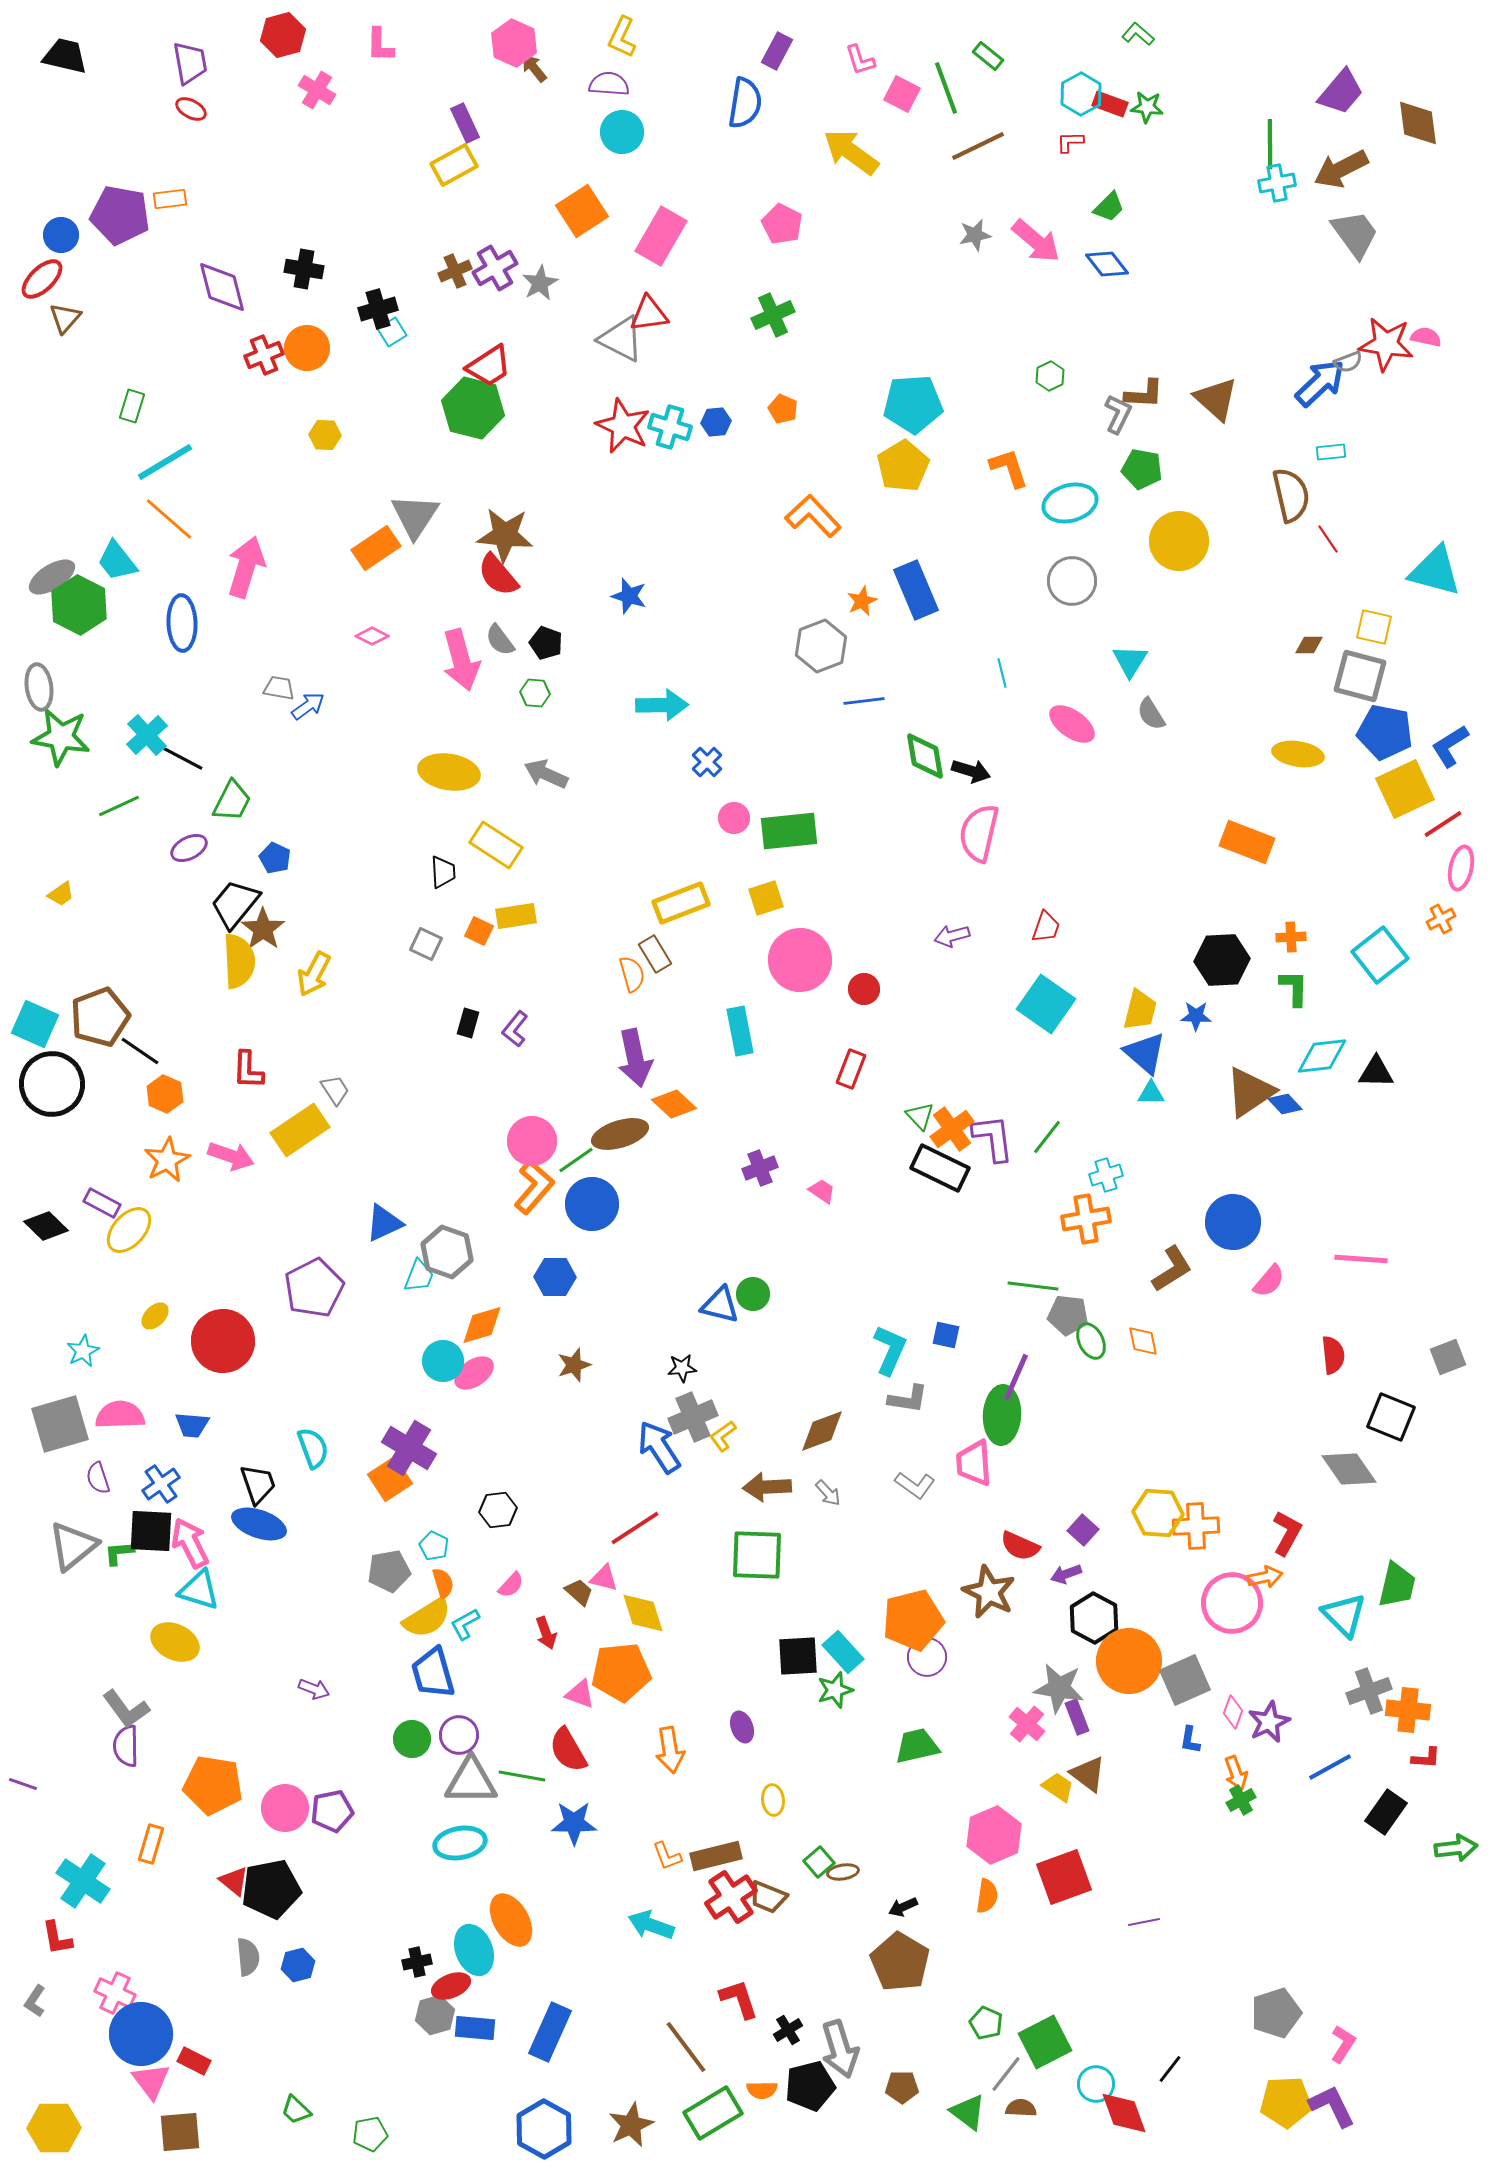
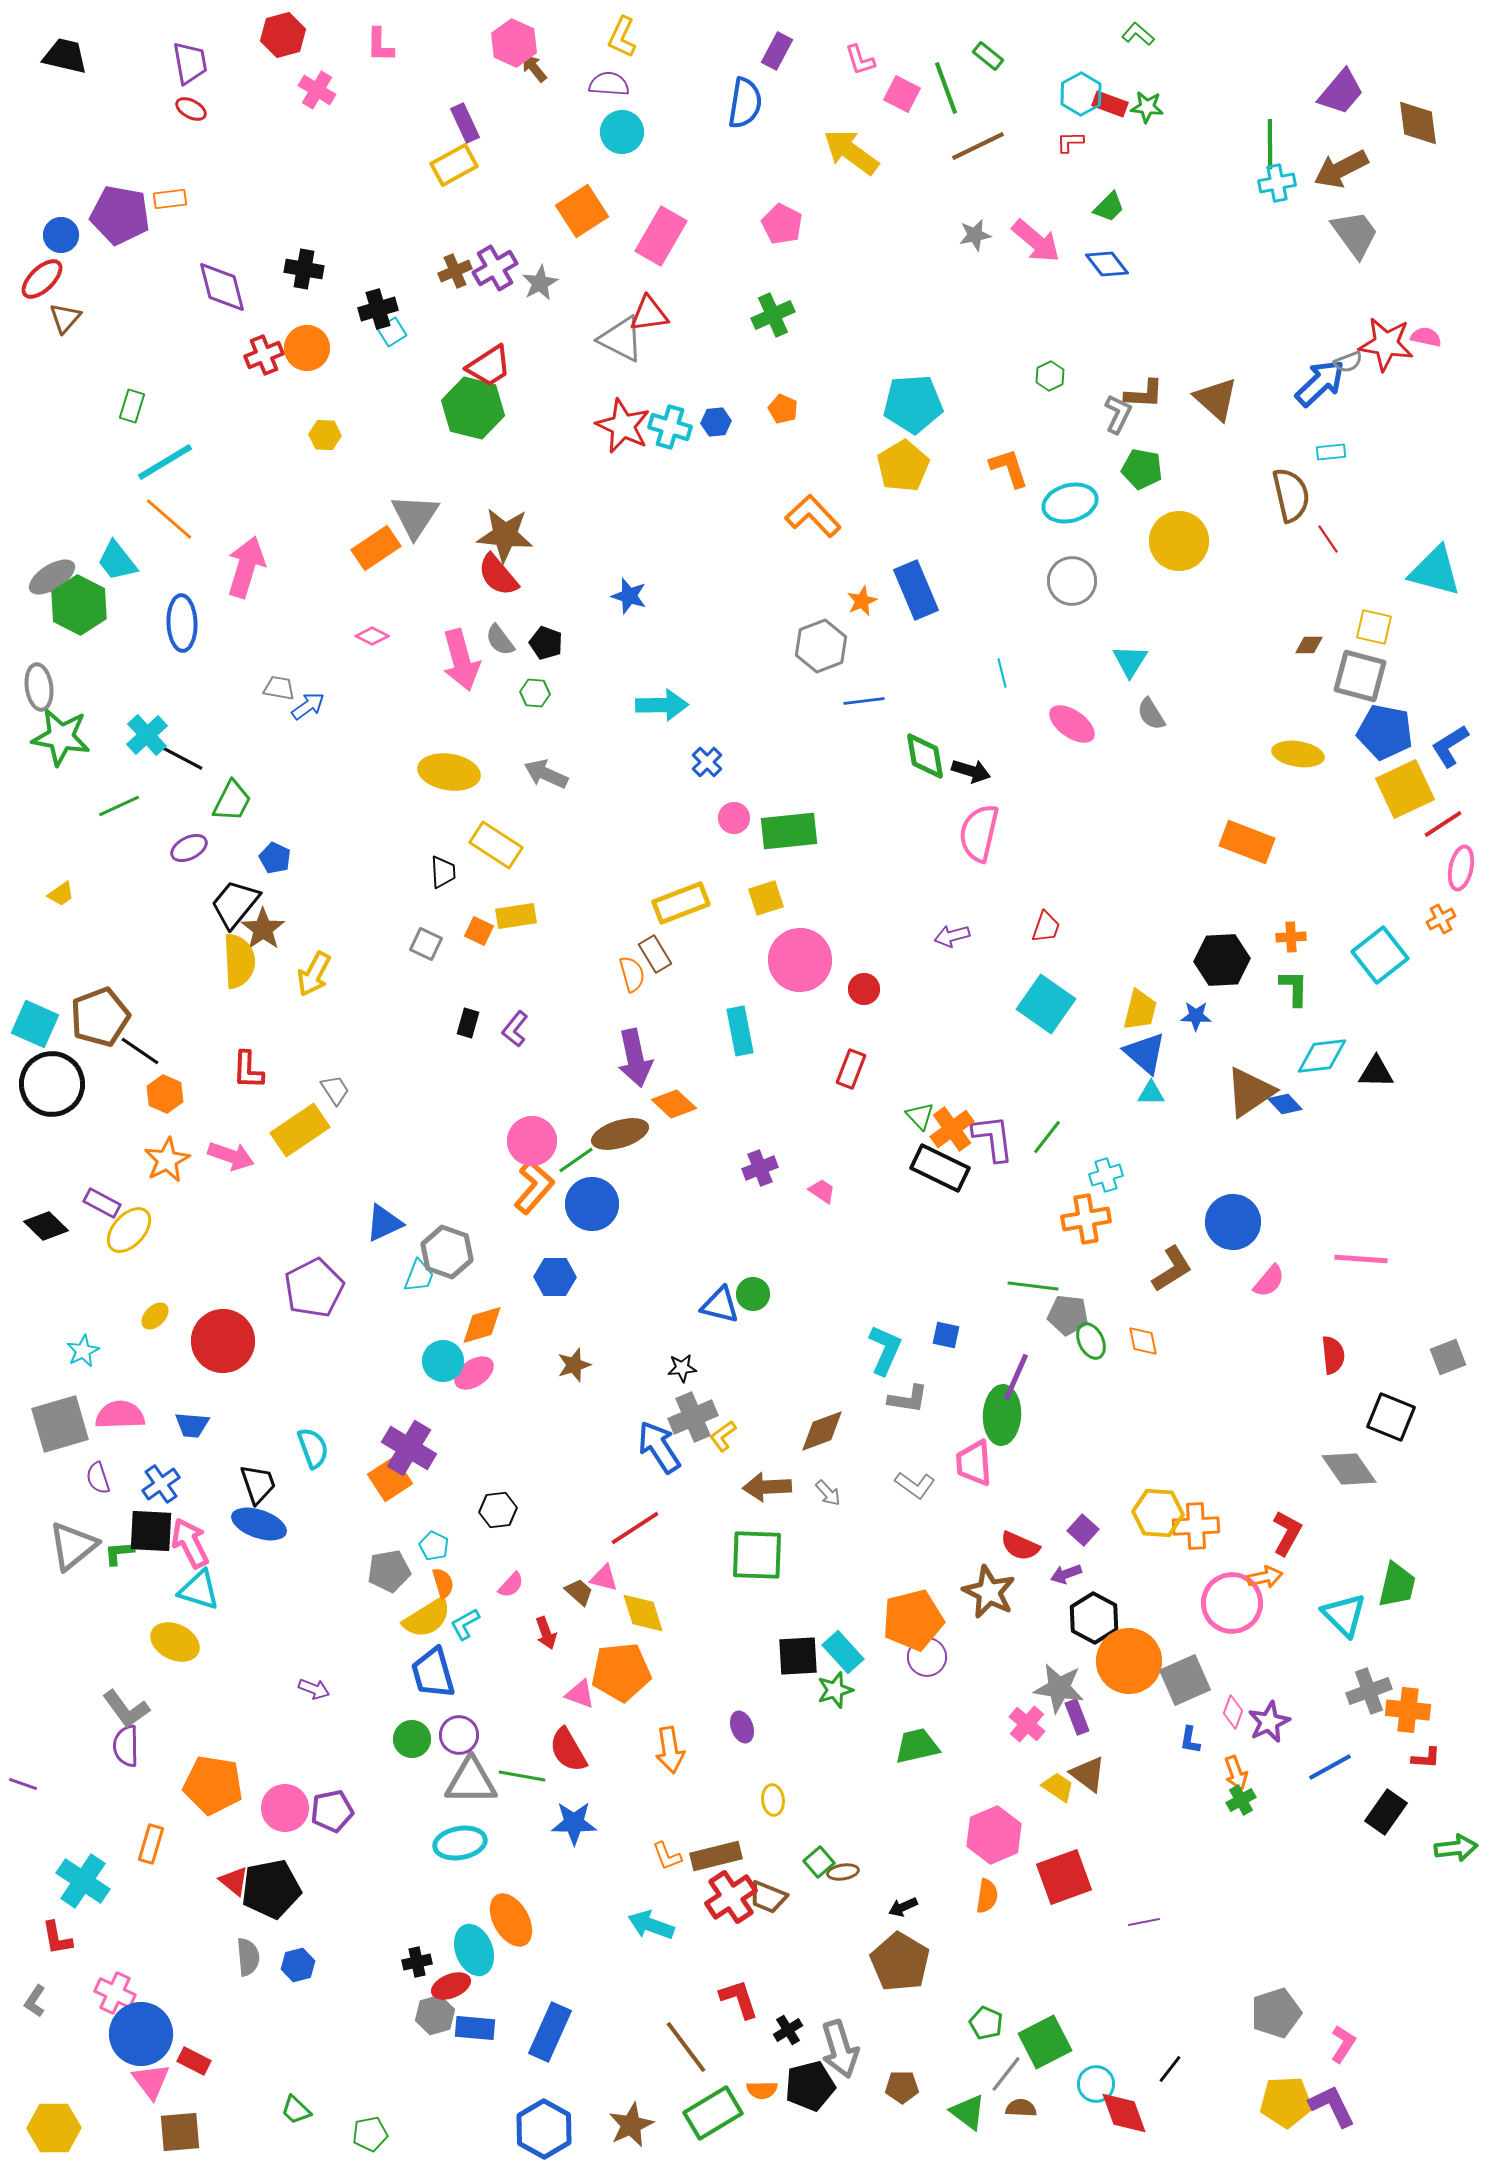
cyan L-shape at (890, 1350): moved 5 px left
